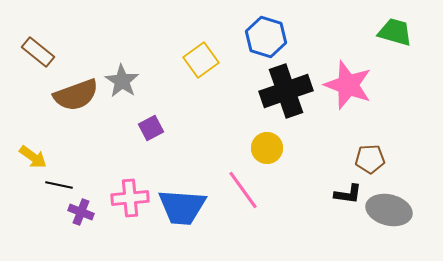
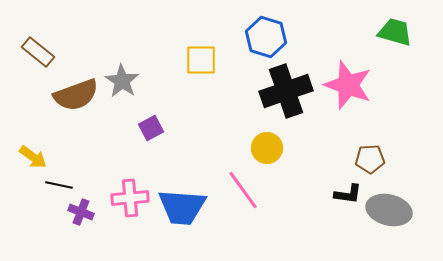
yellow square: rotated 36 degrees clockwise
